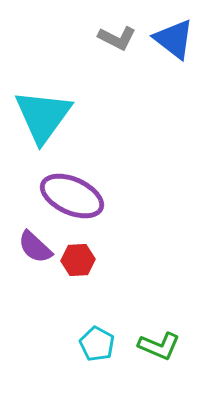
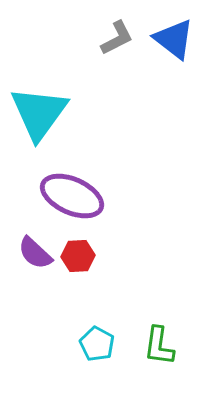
gray L-shape: rotated 54 degrees counterclockwise
cyan triangle: moved 4 px left, 3 px up
purple semicircle: moved 6 px down
red hexagon: moved 4 px up
green L-shape: rotated 75 degrees clockwise
